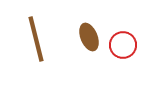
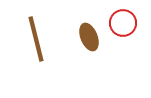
red circle: moved 22 px up
